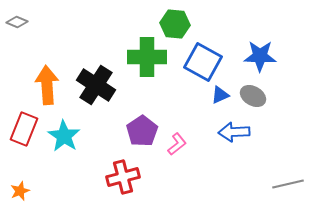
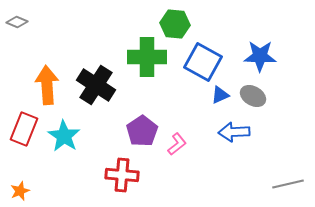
red cross: moved 1 px left, 2 px up; rotated 20 degrees clockwise
